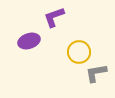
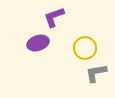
purple ellipse: moved 9 px right, 2 px down
yellow circle: moved 6 px right, 4 px up
